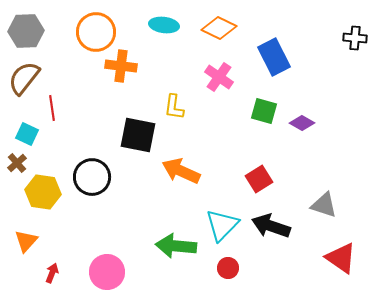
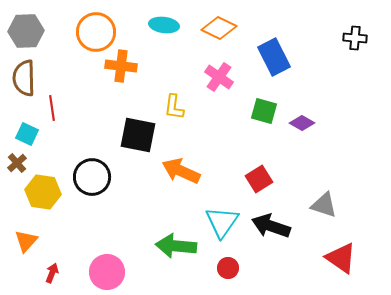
brown semicircle: rotated 39 degrees counterclockwise
cyan triangle: moved 3 px up; rotated 9 degrees counterclockwise
